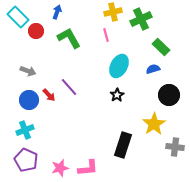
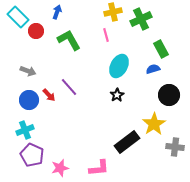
green L-shape: moved 2 px down
green rectangle: moved 2 px down; rotated 18 degrees clockwise
black rectangle: moved 4 px right, 3 px up; rotated 35 degrees clockwise
purple pentagon: moved 6 px right, 5 px up
pink L-shape: moved 11 px right
